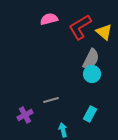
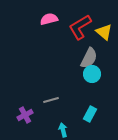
gray semicircle: moved 2 px left, 1 px up
